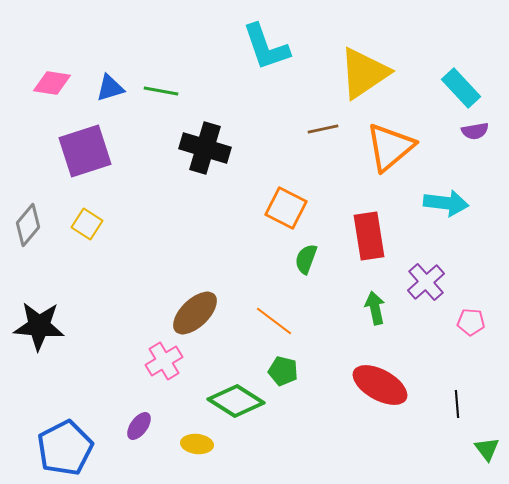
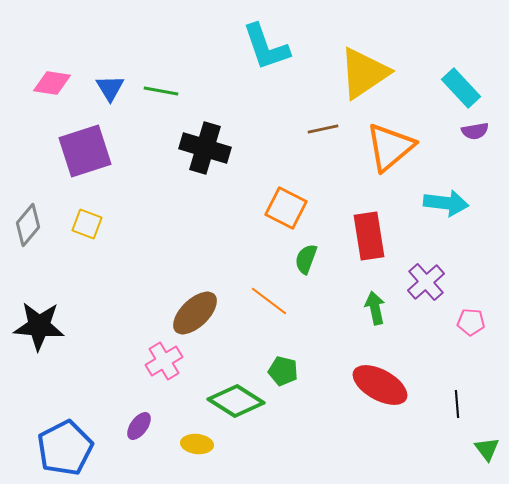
blue triangle: rotated 44 degrees counterclockwise
yellow square: rotated 12 degrees counterclockwise
orange line: moved 5 px left, 20 px up
